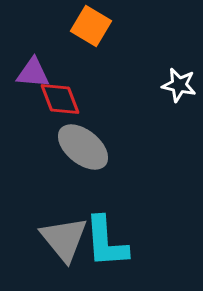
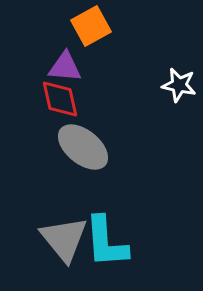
orange square: rotated 30 degrees clockwise
purple triangle: moved 32 px right, 6 px up
red diamond: rotated 9 degrees clockwise
